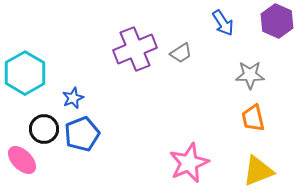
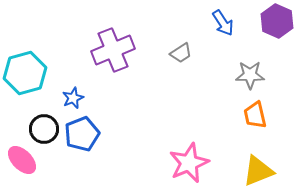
purple cross: moved 22 px left, 1 px down
cyan hexagon: rotated 15 degrees clockwise
orange trapezoid: moved 2 px right, 3 px up
